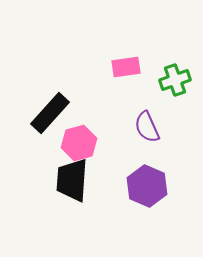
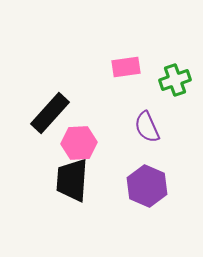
pink hexagon: rotated 12 degrees clockwise
